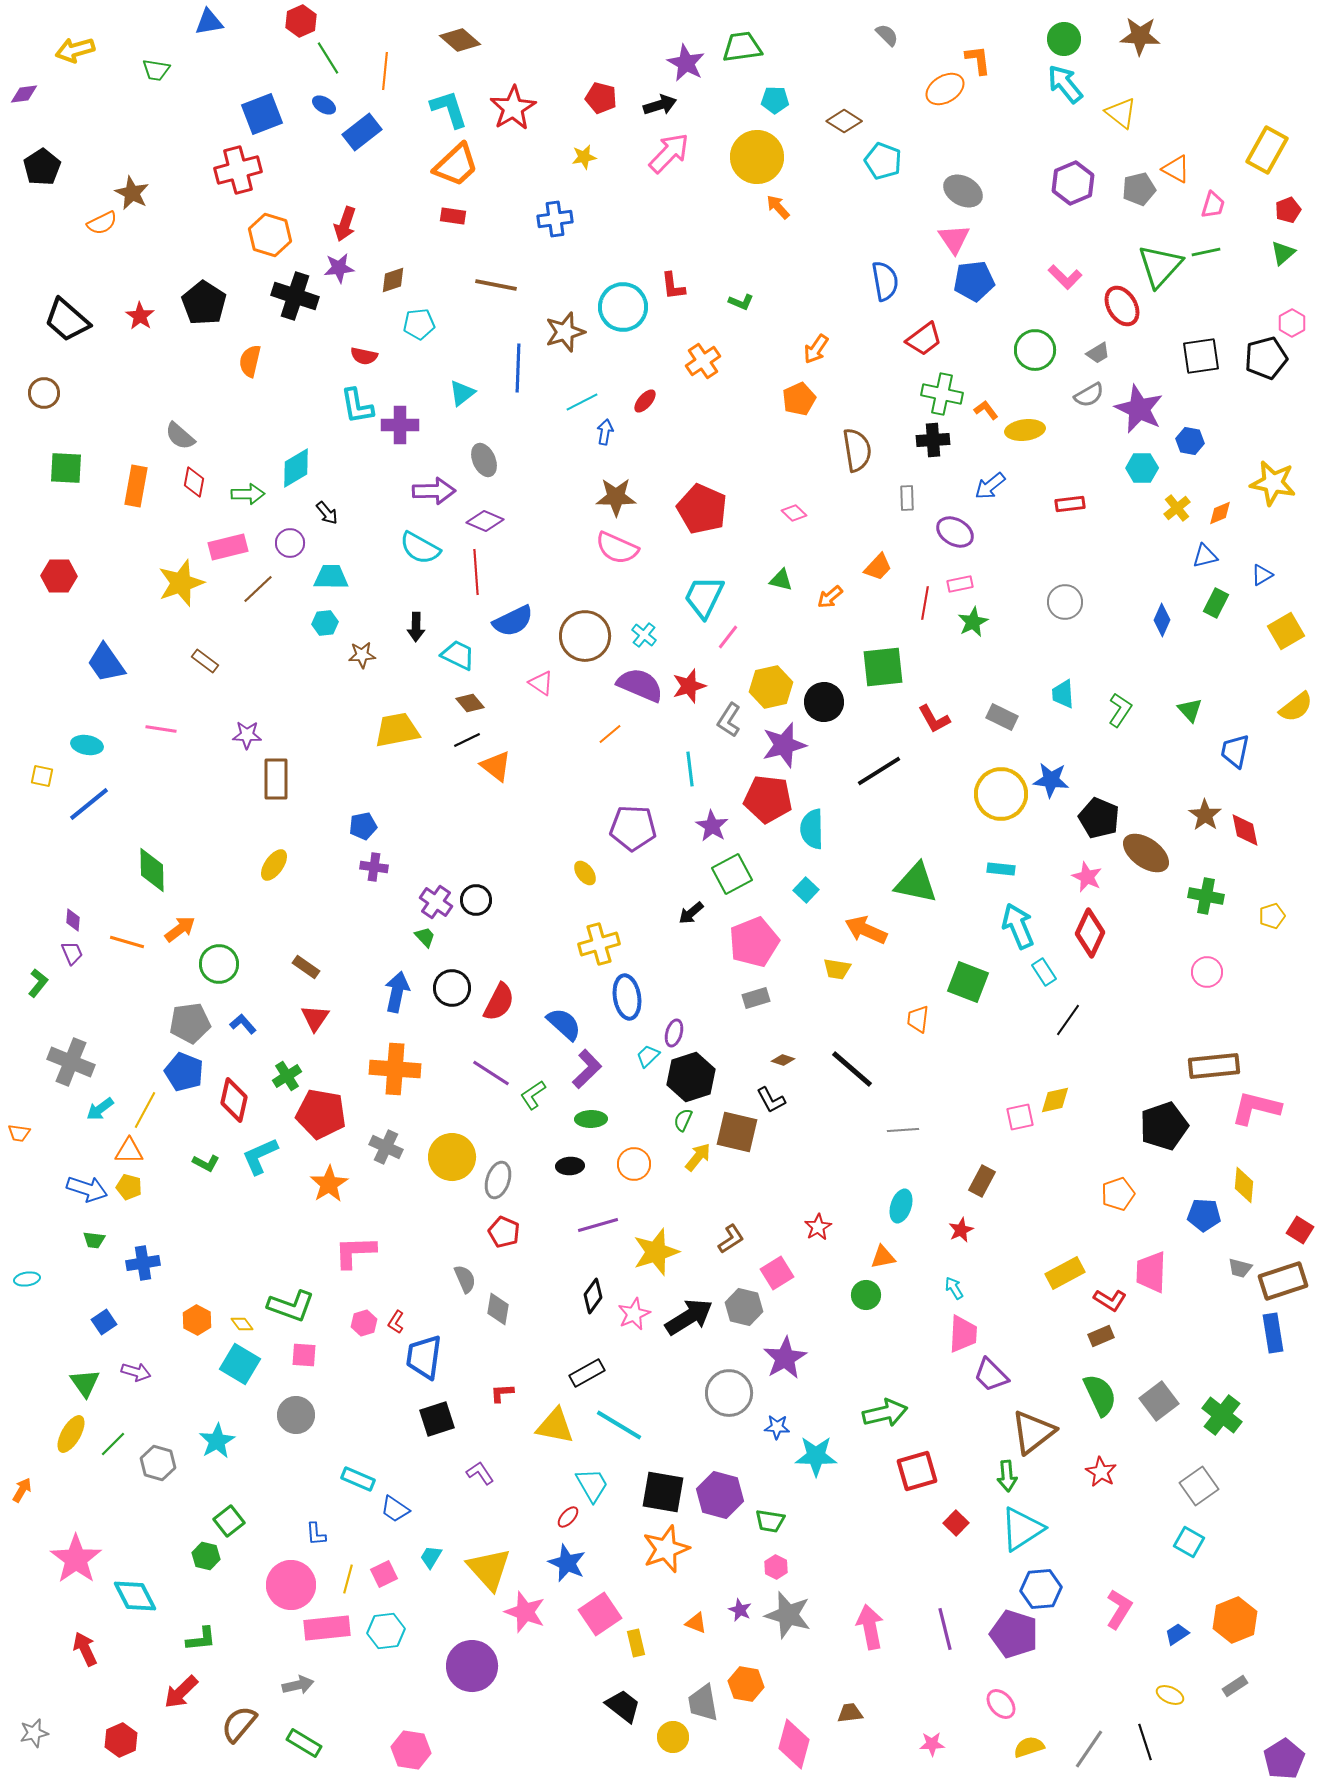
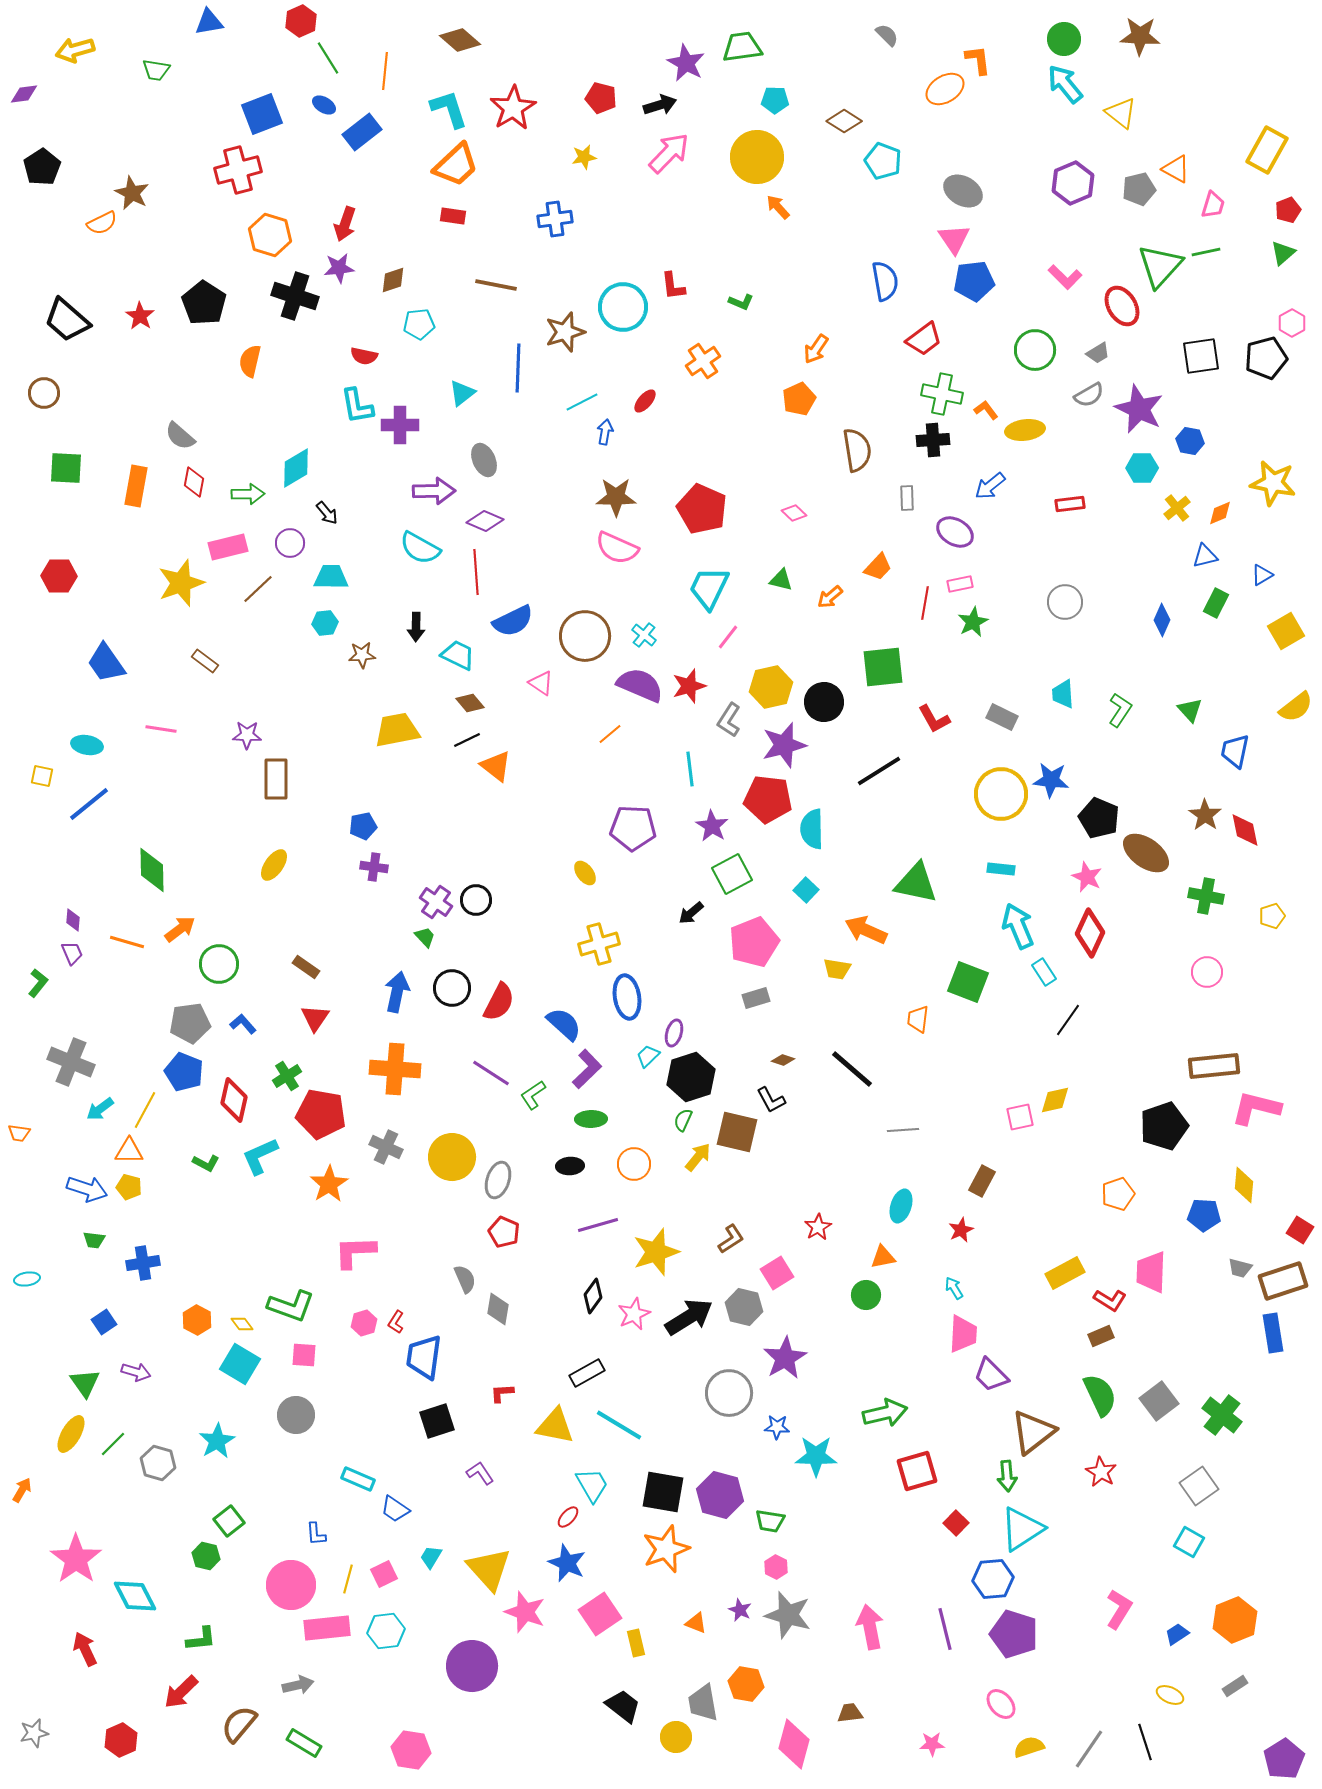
cyan trapezoid at (704, 597): moved 5 px right, 9 px up
black square at (437, 1419): moved 2 px down
blue hexagon at (1041, 1589): moved 48 px left, 10 px up
yellow circle at (673, 1737): moved 3 px right
